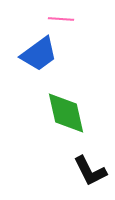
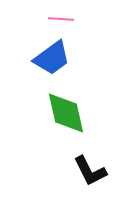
blue trapezoid: moved 13 px right, 4 px down
